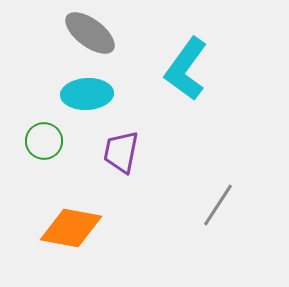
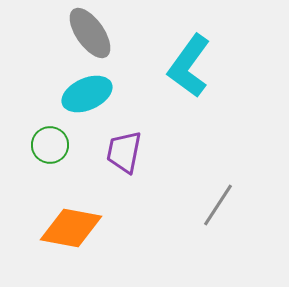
gray ellipse: rotated 18 degrees clockwise
cyan L-shape: moved 3 px right, 3 px up
cyan ellipse: rotated 21 degrees counterclockwise
green circle: moved 6 px right, 4 px down
purple trapezoid: moved 3 px right
